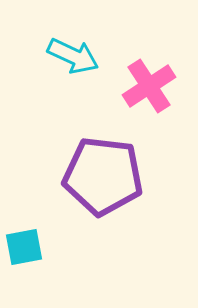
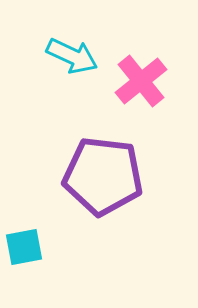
cyan arrow: moved 1 px left
pink cross: moved 8 px left, 5 px up; rotated 6 degrees counterclockwise
